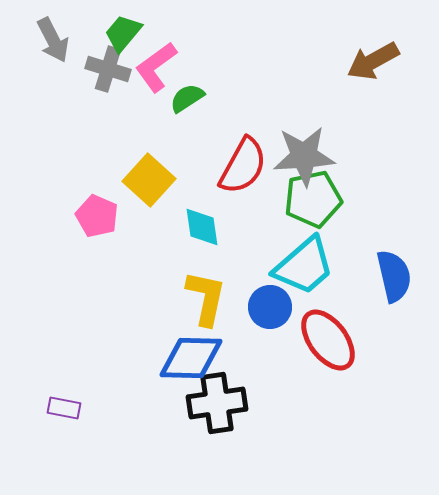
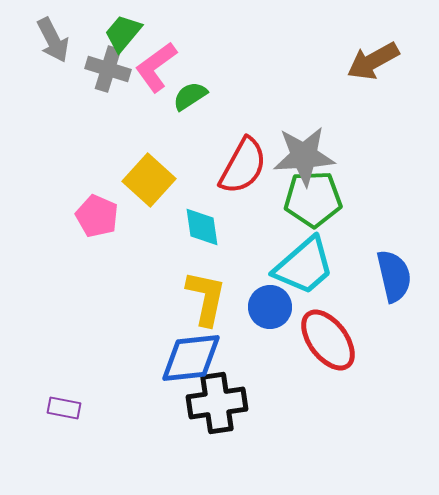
green semicircle: moved 3 px right, 2 px up
green pentagon: rotated 10 degrees clockwise
blue diamond: rotated 8 degrees counterclockwise
